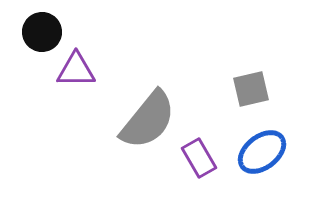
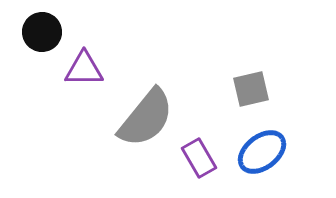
purple triangle: moved 8 px right, 1 px up
gray semicircle: moved 2 px left, 2 px up
